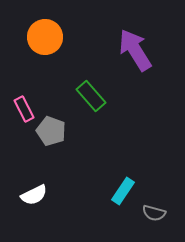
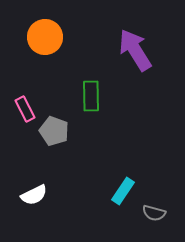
green rectangle: rotated 40 degrees clockwise
pink rectangle: moved 1 px right
gray pentagon: moved 3 px right
